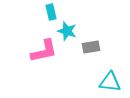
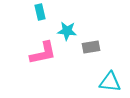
cyan rectangle: moved 11 px left
cyan star: rotated 12 degrees counterclockwise
pink L-shape: moved 1 px left, 2 px down
